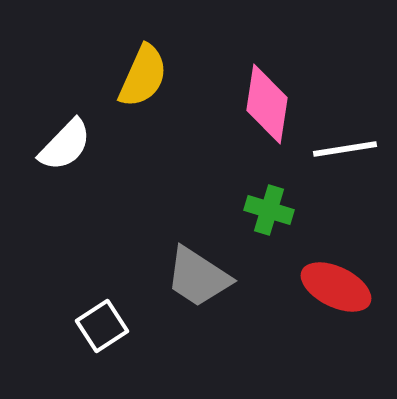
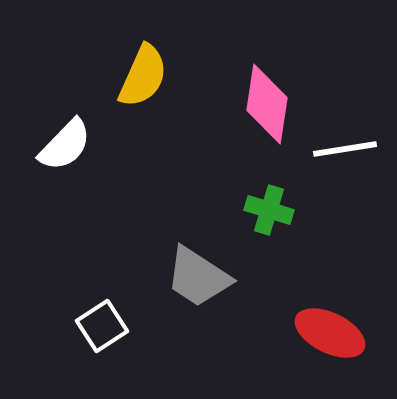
red ellipse: moved 6 px left, 46 px down
